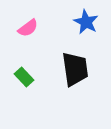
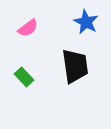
black trapezoid: moved 3 px up
